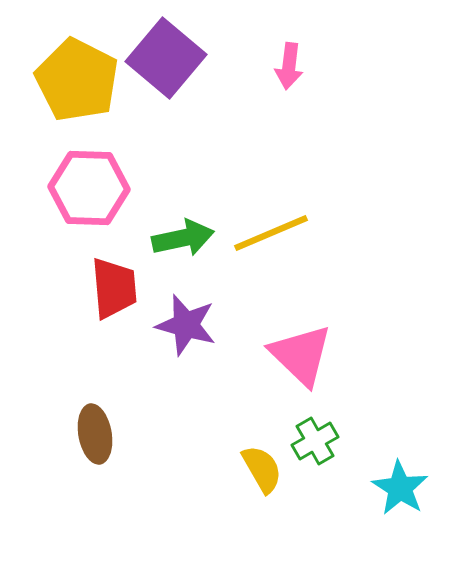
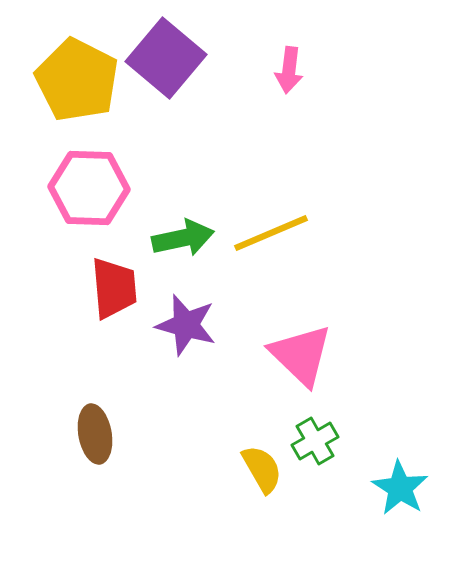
pink arrow: moved 4 px down
